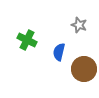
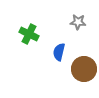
gray star: moved 1 px left, 3 px up; rotated 14 degrees counterclockwise
green cross: moved 2 px right, 6 px up
